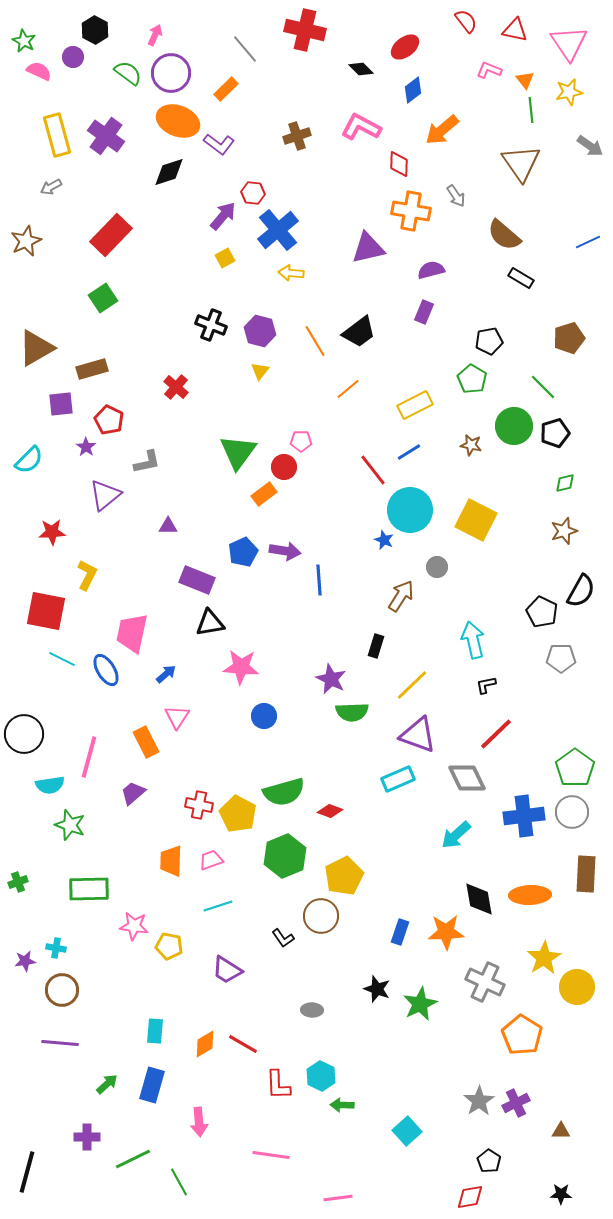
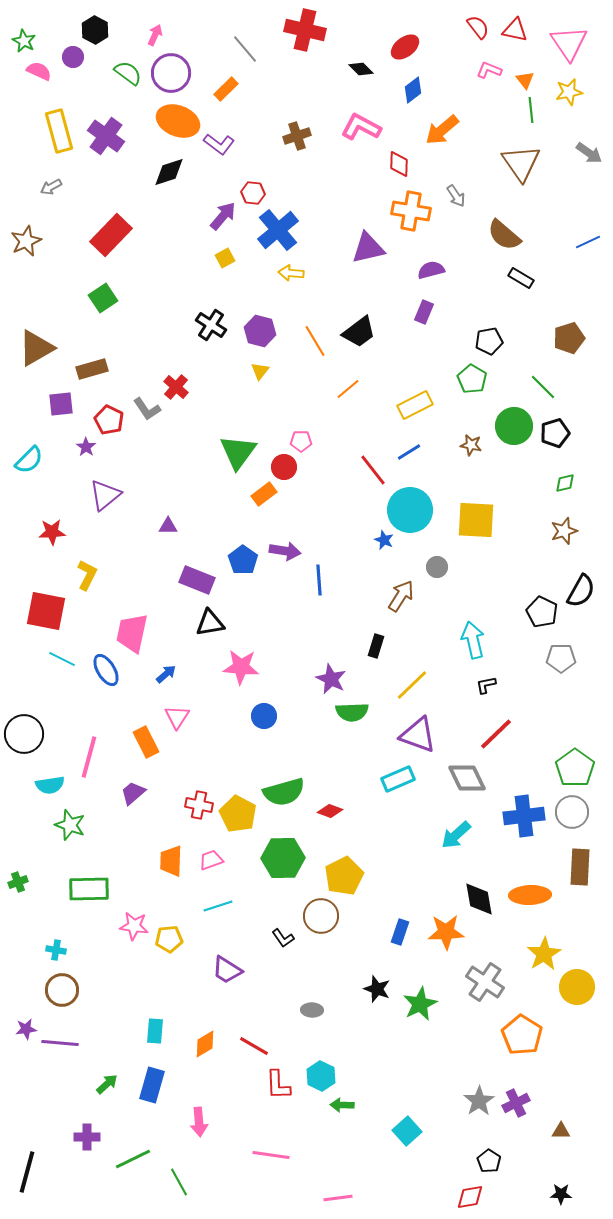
red semicircle at (466, 21): moved 12 px right, 6 px down
yellow rectangle at (57, 135): moved 2 px right, 4 px up
gray arrow at (590, 146): moved 1 px left, 7 px down
black cross at (211, 325): rotated 12 degrees clockwise
gray L-shape at (147, 462): moved 53 px up; rotated 68 degrees clockwise
yellow square at (476, 520): rotated 24 degrees counterclockwise
blue pentagon at (243, 552): moved 8 px down; rotated 12 degrees counterclockwise
green hexagon at (285, 856): moved 2 px left, 2 px down; rotated 21 degrees clockwise
brown rectangle at (586, 874): moved 6 px left, 7 px up
yellow pentagon at (169, 946): moved 7 px up; rotated 16 degrees counterclockwise
cyan cross at (56, 948): moved 2 px down
yellow star at (544, 958): moved 4 px up
purple star at (25, 961): moved 1 px right, 68 px down
gray cross at (485, 982): rotated 9 degrees clockwise
red line at (243, 1044): moved 11 px right, 2 px down
